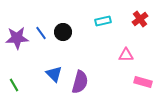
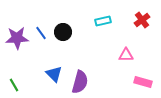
red cross: moved 2 px right, 1 px down
